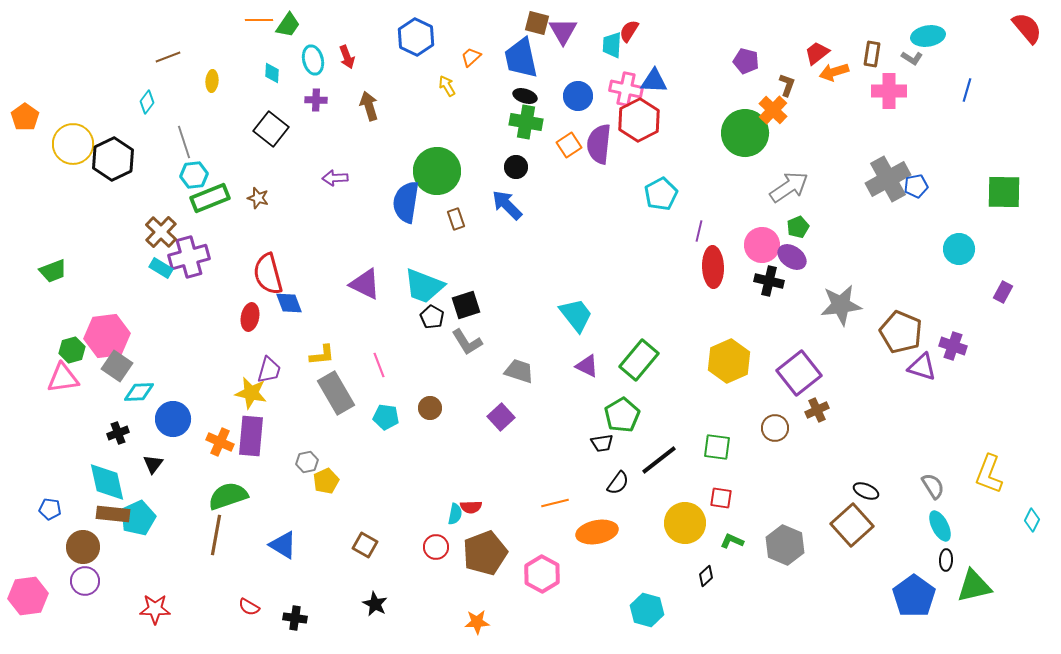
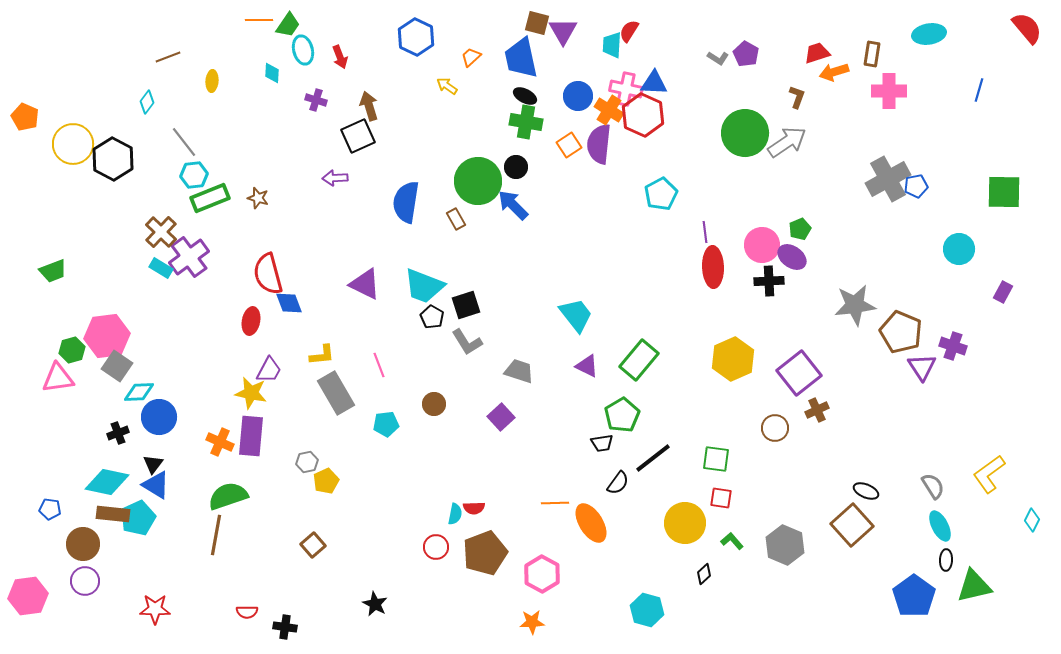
cyan ellipse at (928, 36): moved 1 px right, 2 px up
red trapezoid at (817, 53): rotated 20 degrees clockwise
red arrow at (347, 57): moved 7 px left
gray L-shape at (912, 58): moved 194 px left
cyan ellipse at (313, 60): moved 10 px left, 10 px up
purple pentagon at (746, 61): moved 7 px up; rotated 15 degrees clockwise
blue triangle at (654, 81): moved 2 px down
brown L-shape at (787, 85): moved 10 px right, 12 px down
yellow arrow at (447, 86): rotated 25 degrees counterclockwise
blue line at (967, 90): moved 12 px right
black ellipse at (525, 96): rotated 10 degrees clockwise
purple cross at (316, 100): rotated 15 degrees clockwise
orange cross at (773, 110): moved 164 px left; rotated 12 degrees counterclockwise
orange pentagon at (25, 117): rotated 12 degrees counterclockwise
red hexagon at (639, 120): moved 4 px right, 5 px up; rotated 9 degrees counterclockwise
black square at (271, 129): moved 87 px right, 7 px down; rotated 28 degrees clockwise
gray line at (184, 142): rotated 20 degrees counterclockwise
black hexagon at (113, 159): rotated 6 degrees counterclockwise
green circle at (437, 171): moved 41 px right, 10 px down
gray arrow at (789, 187): moved 2 px left, 45 px up
blue arrow at (507, 205): moved 6 px right
brown rectangle at (456, 219): rotated 10 degrees counterclockwise
green pentagon at (798, 227): moved 2 px right, 2 px down
purple line at (699, 231): moved 6 px right, 1 px down; rotated 20 degrees counterclockwise
purple cross at (189, 257): rotated 21 degrees counterclockwise
black cross at (769, 281): rotated 16 degrees counterclockwise
gray star at (841, 305): moved 14 px right
red ellipse at (250, 317): moved 1 px right, 4 px down
yellow hexagon at (729, 361): moved 4 px right, 2 px up
purple triangle at (922, 367): rotated 40 degrees clockwise
purple trapezoid at (269, 370): rotated 12 degrees clockwise
pink triangle at (63, 378): moved 5 px left
brown circle at (430, 408): moved 4 px right, 4 px up
cyan pentagon at (386, 417): moved 7 px down; rotated 15 degrees counterclockwise
blue circle at (173, 419): moved 14 px left, 2 px up
green square at (717, 447): moved 1 px left, 12 px down
black line at (659, 460): moved 6 px left, 2 px up
yellow L-shape at (989, 474): rotated 33 degrees clockwise
cyan diamond at (107, 482): rotated 66 degrees counterclockwise
orange line at (555, 503): rotated 12 degrees clockwise
red semicircle at (471, 507): moved 3 px right, 1 px down
orange ellipse at (597, 532): moved 6 px left, 9 px up; rotated 69 degrees clockwise
green L-shape at (732, 541): rotated 25 degrees clockwise
blue triangle at (283, 545): moved 127 px left, 60 px up
brown square at (365, 545): moved 52 px left; rotated 20 degrees clockwise
brown circle at (83, 547): moved 3 px up
black diamond at (706, 576): moved 2 px left, 2 px up
red semicircle at (249, 607): moved 2 px left, 5 px down; rotated 30 degrees counterclockwise
black cross at (295, 618): moved 10 px left, 9 px down
orange star at (477, 622): moved 55 px right
